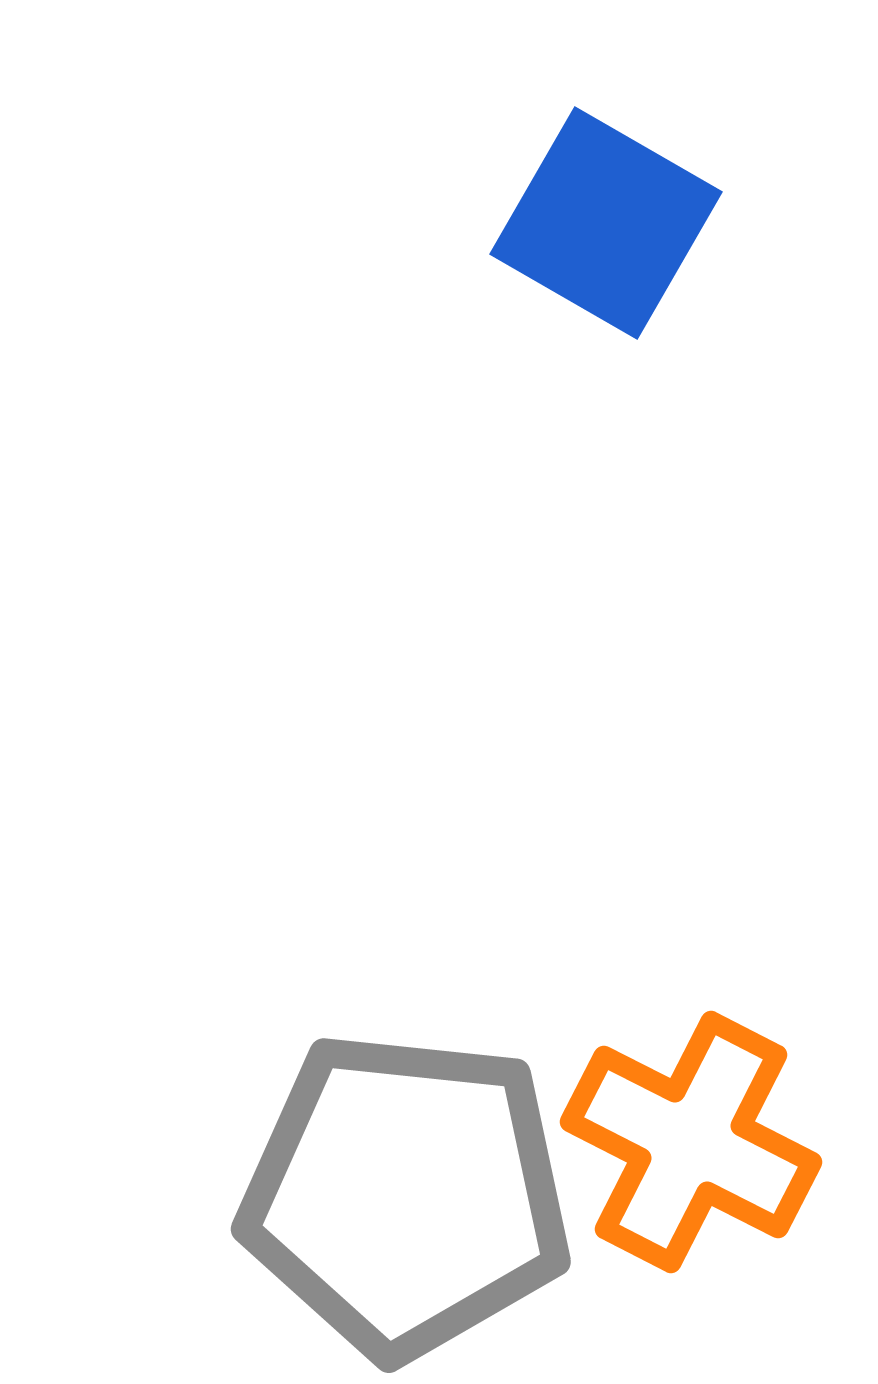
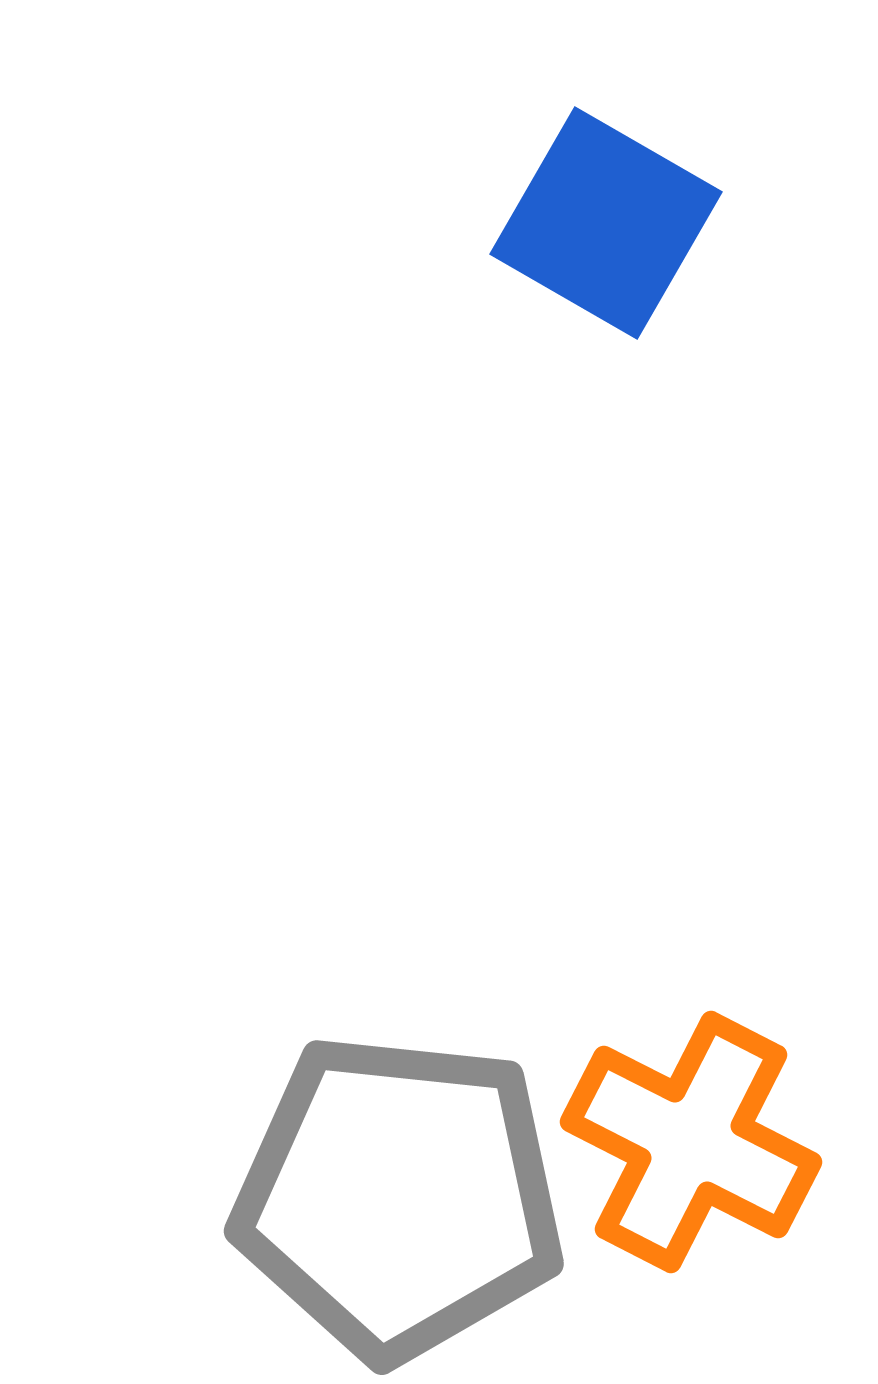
gray pentagon: moved 7 px left, 2 px down
